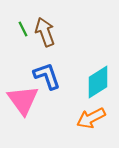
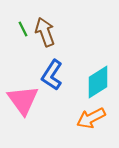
blue L-shape: moved 5 px right, 1 px up; rotated 128 degrees counterclockwise
